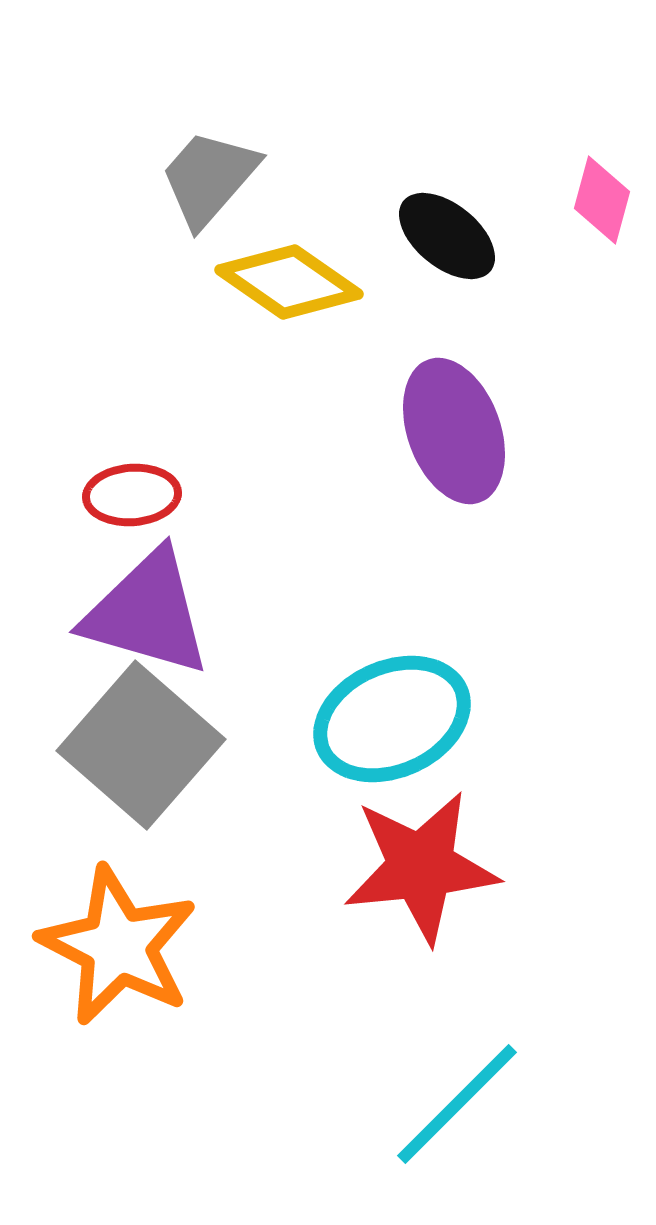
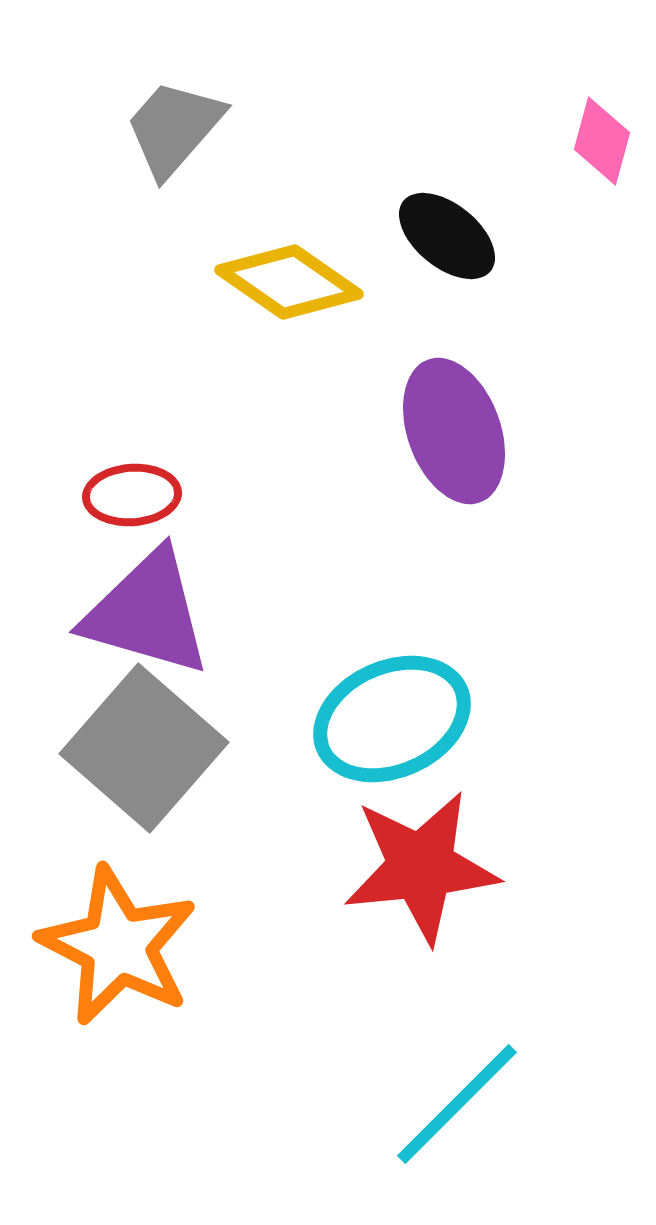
gray trapezoid: moved 35 px left, 50 px up
pink diamond: moved 59 px up
gray square: moved 3 px right, 3 px down
